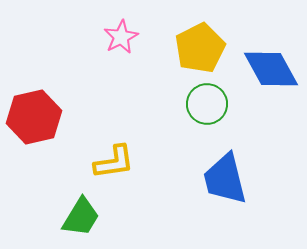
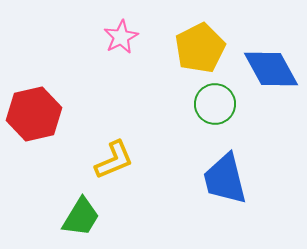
green circle: moved 8 px right
red hexagon: moved 3 px up
yellow L-shape: moved 2 px up; rotated 15 degrees counterclockwise
